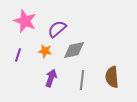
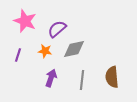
gray diamond: moved 1 px up
